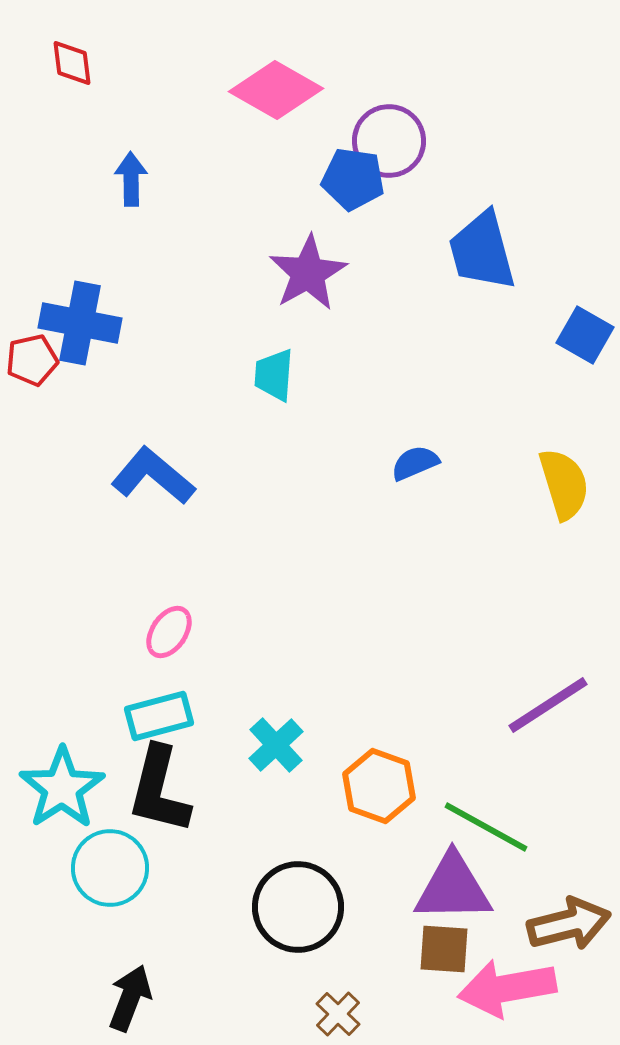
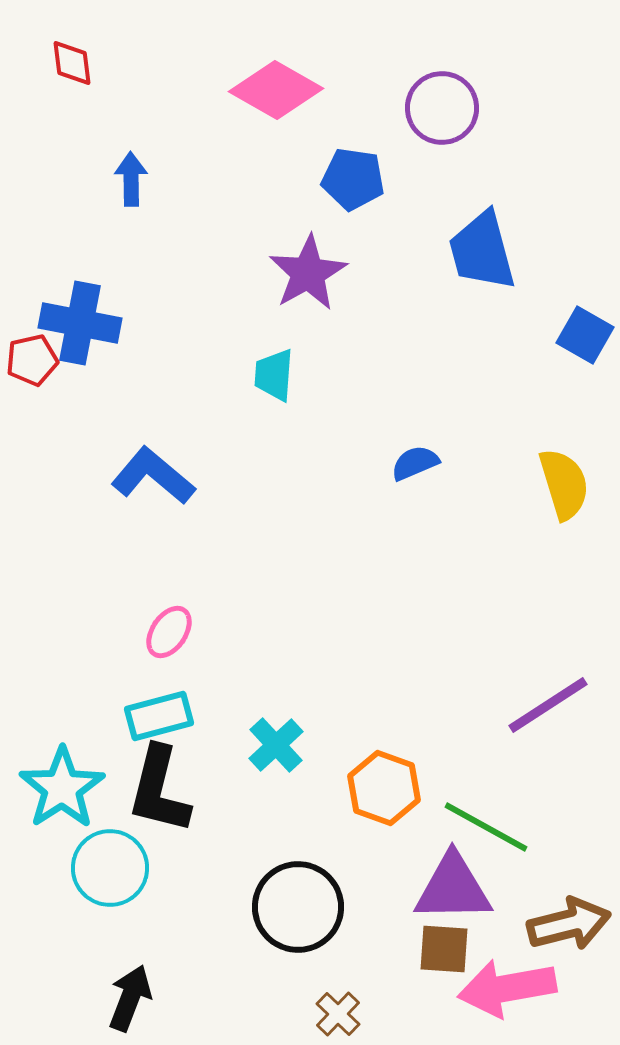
purple circle: moved 53 px right, 33 px up
orange hexagon: moved 5 px right, 2 px down
